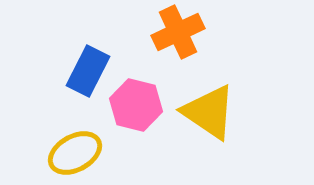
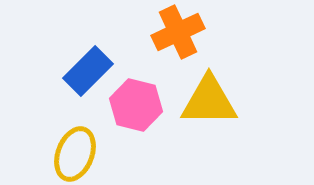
blue rectangle: rotated 18 degrees clockwise
yellow triangle: moved 11 px up; rotated 34 degrees counterclockwise
yellow ellipse: moved 1 px down; rotated 40 degrees counterclockwise
